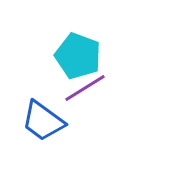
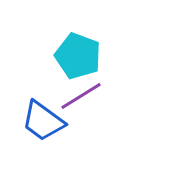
purple line: moved 4 px left, 8 px down
